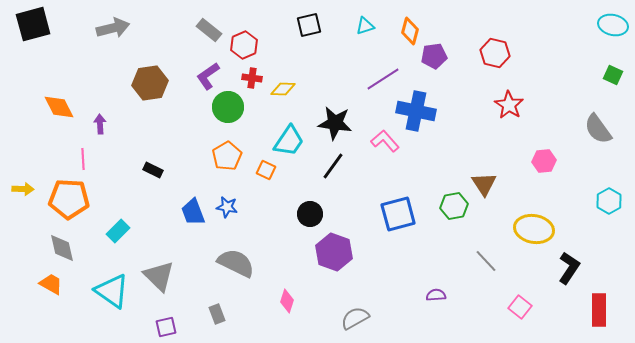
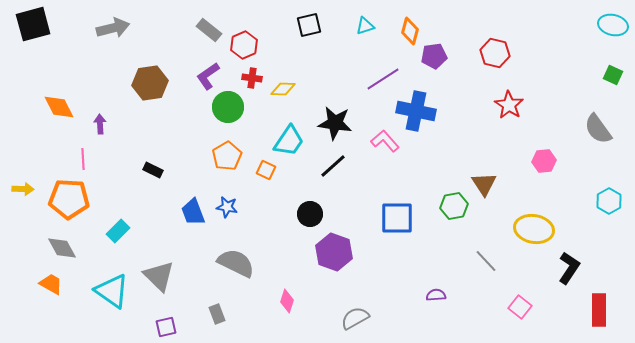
black line at (333, 166): rotated 12 degrees clockwise
blue square at (398, 214): moved 1 px left, 4 px down; rotated 15 degrees clockwise
gray diamond at (62, 248): rotated 16 degrees counterclockwise
